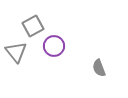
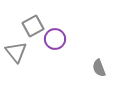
purple circle: moved 1 px right, 7 px up
